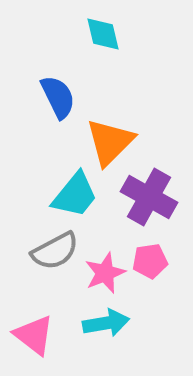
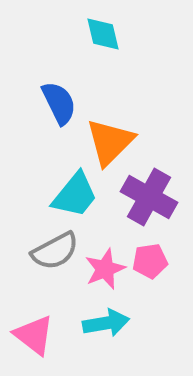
blue semicircle: moved 1 px right, 6 px down
pink star: moved 4 px up
